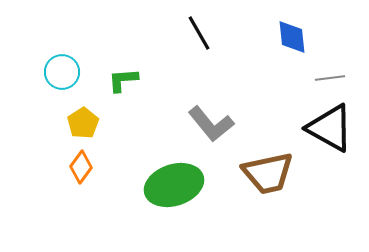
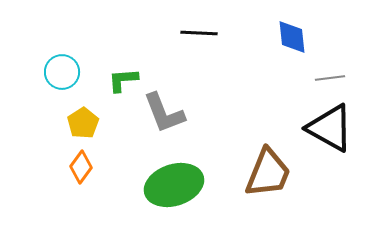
black line: rotated 57 degrees counterclockwise
gray L-shape: moved 47 px left, 11 px up; rotated 18 degrees clockwise
brown trapezoid: rotated 56 degrees counterclockwise
